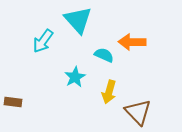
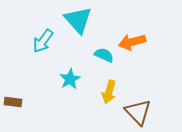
orange arrow: rotated 16 degrees counterclockwise
cyan star: moved 5 px left, 2 px down
